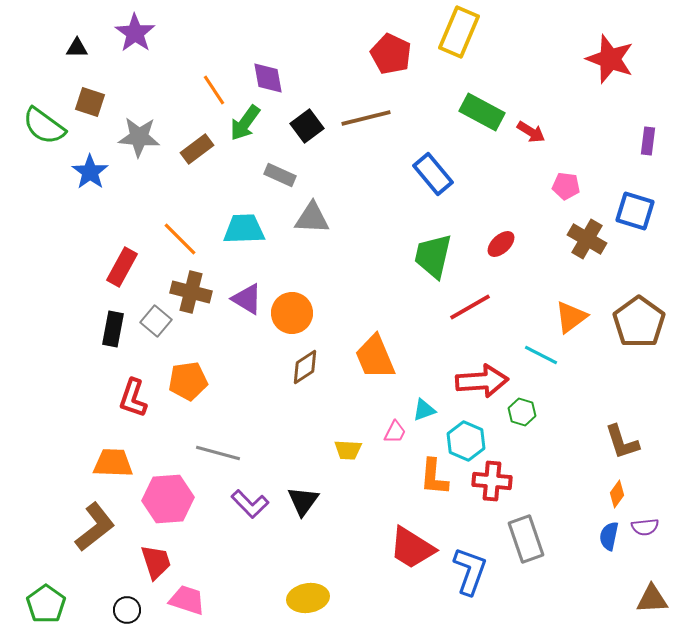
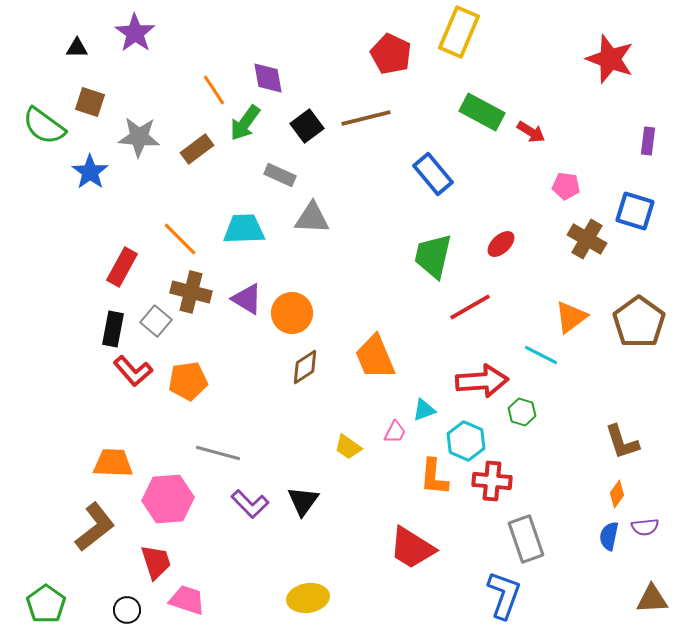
red L-shape at (133, 398): moved 27 px up; rotated 60 degrees counterclockwise
yellow trapezoid at (348, 450): moved 3 px up; rotated 32 degrees clockwise
blue L-shape at (470, 571): moved 34 px right, 24 px down
